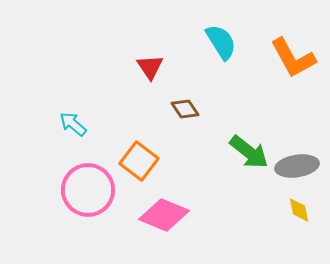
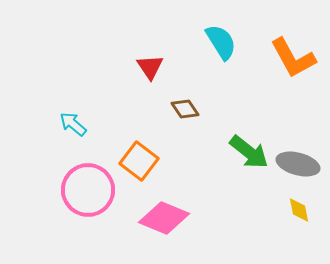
gray ellipse: moved 1 px right, 2 px up; rotated 24 degrees clockwise
pink diamond: moved 3 px down
